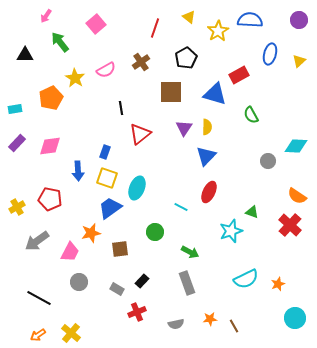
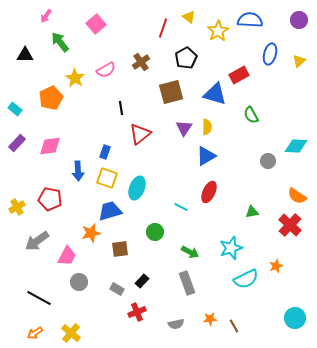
red line at (155, 28): moved 8 px right
brown square at (171, 92): rotated 15 degrees counterclockwise
cyan rectangle at (15, 109): rotated 48 degrees clockwise
blue triangle at (206, 156): rotated 15 degrees clockwise
blue trapezoid at (110, 208): moved 3 px down; rotated 20 degrees clockwise
green triangle at (252, 212): rotated 32 degrees counterclockwise
cyan star at (231, 231): moved 17 px down
pink trapezoid at (70, 252): moved 3 px left, 4 px down
orange star at (278, 284): moved 2 px left, 18 px up
orange arrow at (38, 335): moved 3 px left, 2 px up
